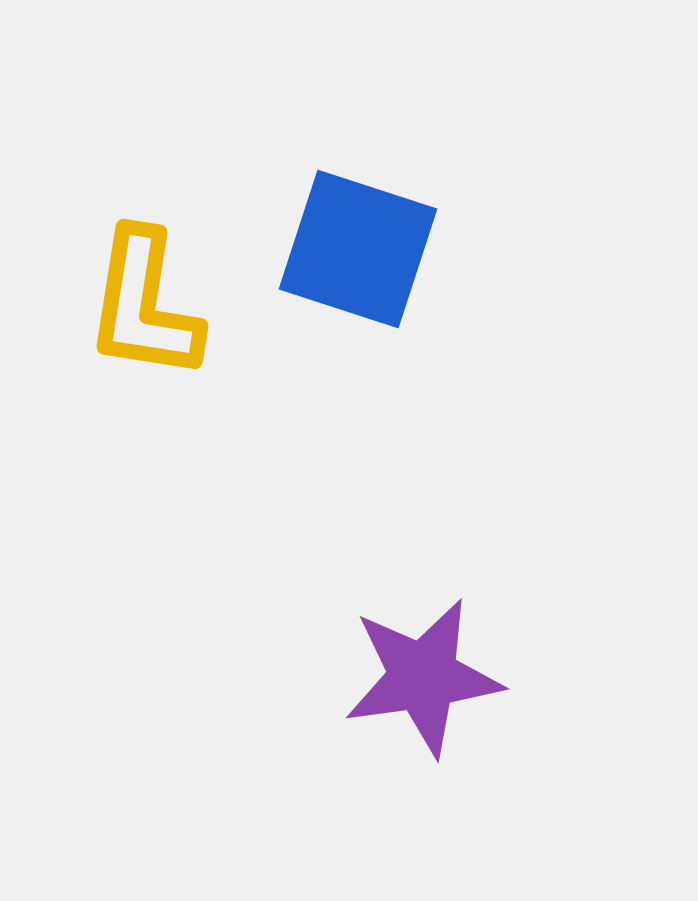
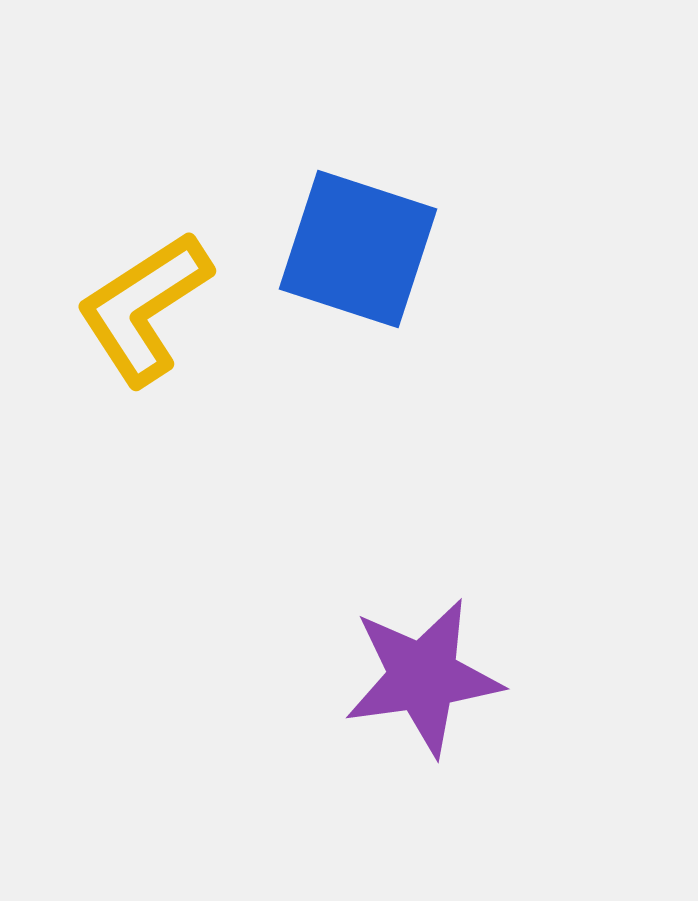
yellow L-shape: moved 3 px down; rotated 48 degrees clockwise
